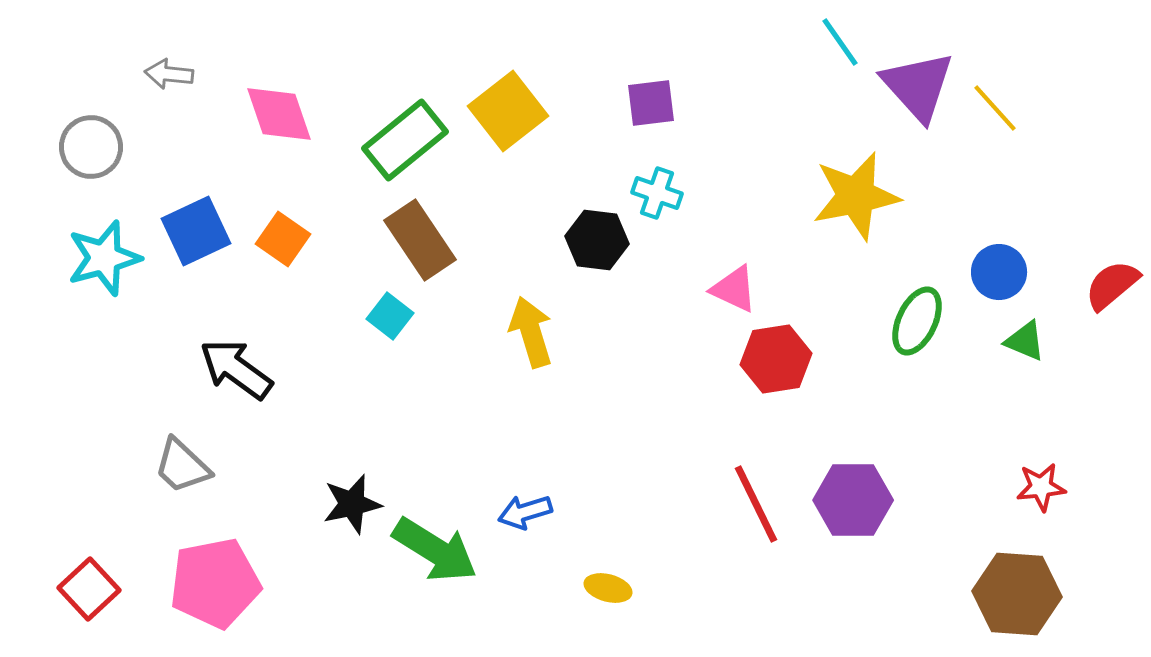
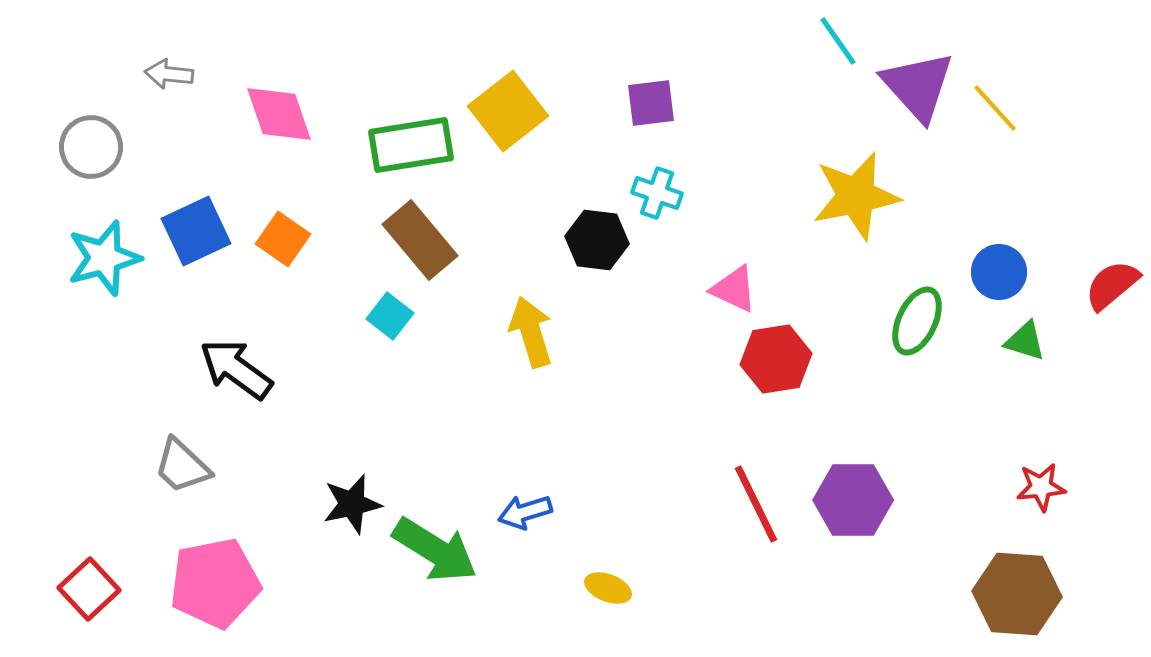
cyan line: moved 2 px left, 1 px up
green rectangle: moved 6 px right, 5 px down; rotated 30 degrees clockwise
brown rectangle: rotated 6 degrees counterclockwise
green triangle: rotated 6 degrees counterclockwise
yellow ellipse: rotated 6 degrees clockwise
